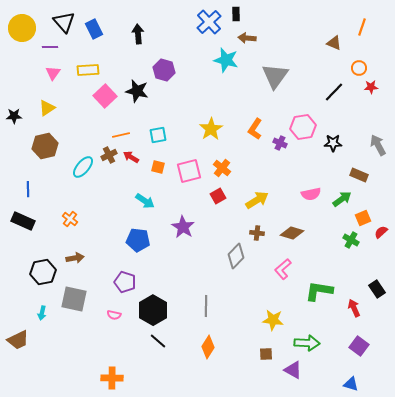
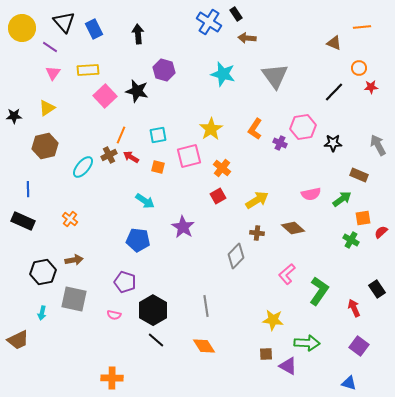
black rectangle at (236, 14): rotated 32 degrees counterclockwise
blue cross at (209, 22): rotated 15 degrees counterclockwise
orange line at (362, 27): rotated 66 degrees clockwise
purple line at (50, 47): rotated 35 degrees clockwise
cyan star at (226, 60): moved 3 px left, 14 px down
gray triangle at (275, 76): rotated 12 degrees counterclockwise
orange line at (121, 135): rotated 54 degrees counterclockwise
pink square at (189, 171): moved 15 px up
orange square at (363, 218): rotated 14 degrees clockwise
brown diamond at (292, 233): moved 1 px right, 5 px up; rotated 25 degrees clockwise
brown arrow at (75, 258): moved 1 px left, 2 px down
pink L-shape at (283, 269): moved 4 px right, 5 px down
green L-shape at (319, 291): rotated 116 degrees clockwise
gray line at (206, 306): rotated 10 degrees counterclockwise
black line at (158, 341): moved 2 px left, 1 px up
orange diamond at (208, 347): moved 4 px left, 1 px up; rotated 65 degrees counterclockwise
purple triangle at (293, 370): moved 5 px left, 4 px up
blue triangle at (351, 384): moved 2 px left, 1 px up
